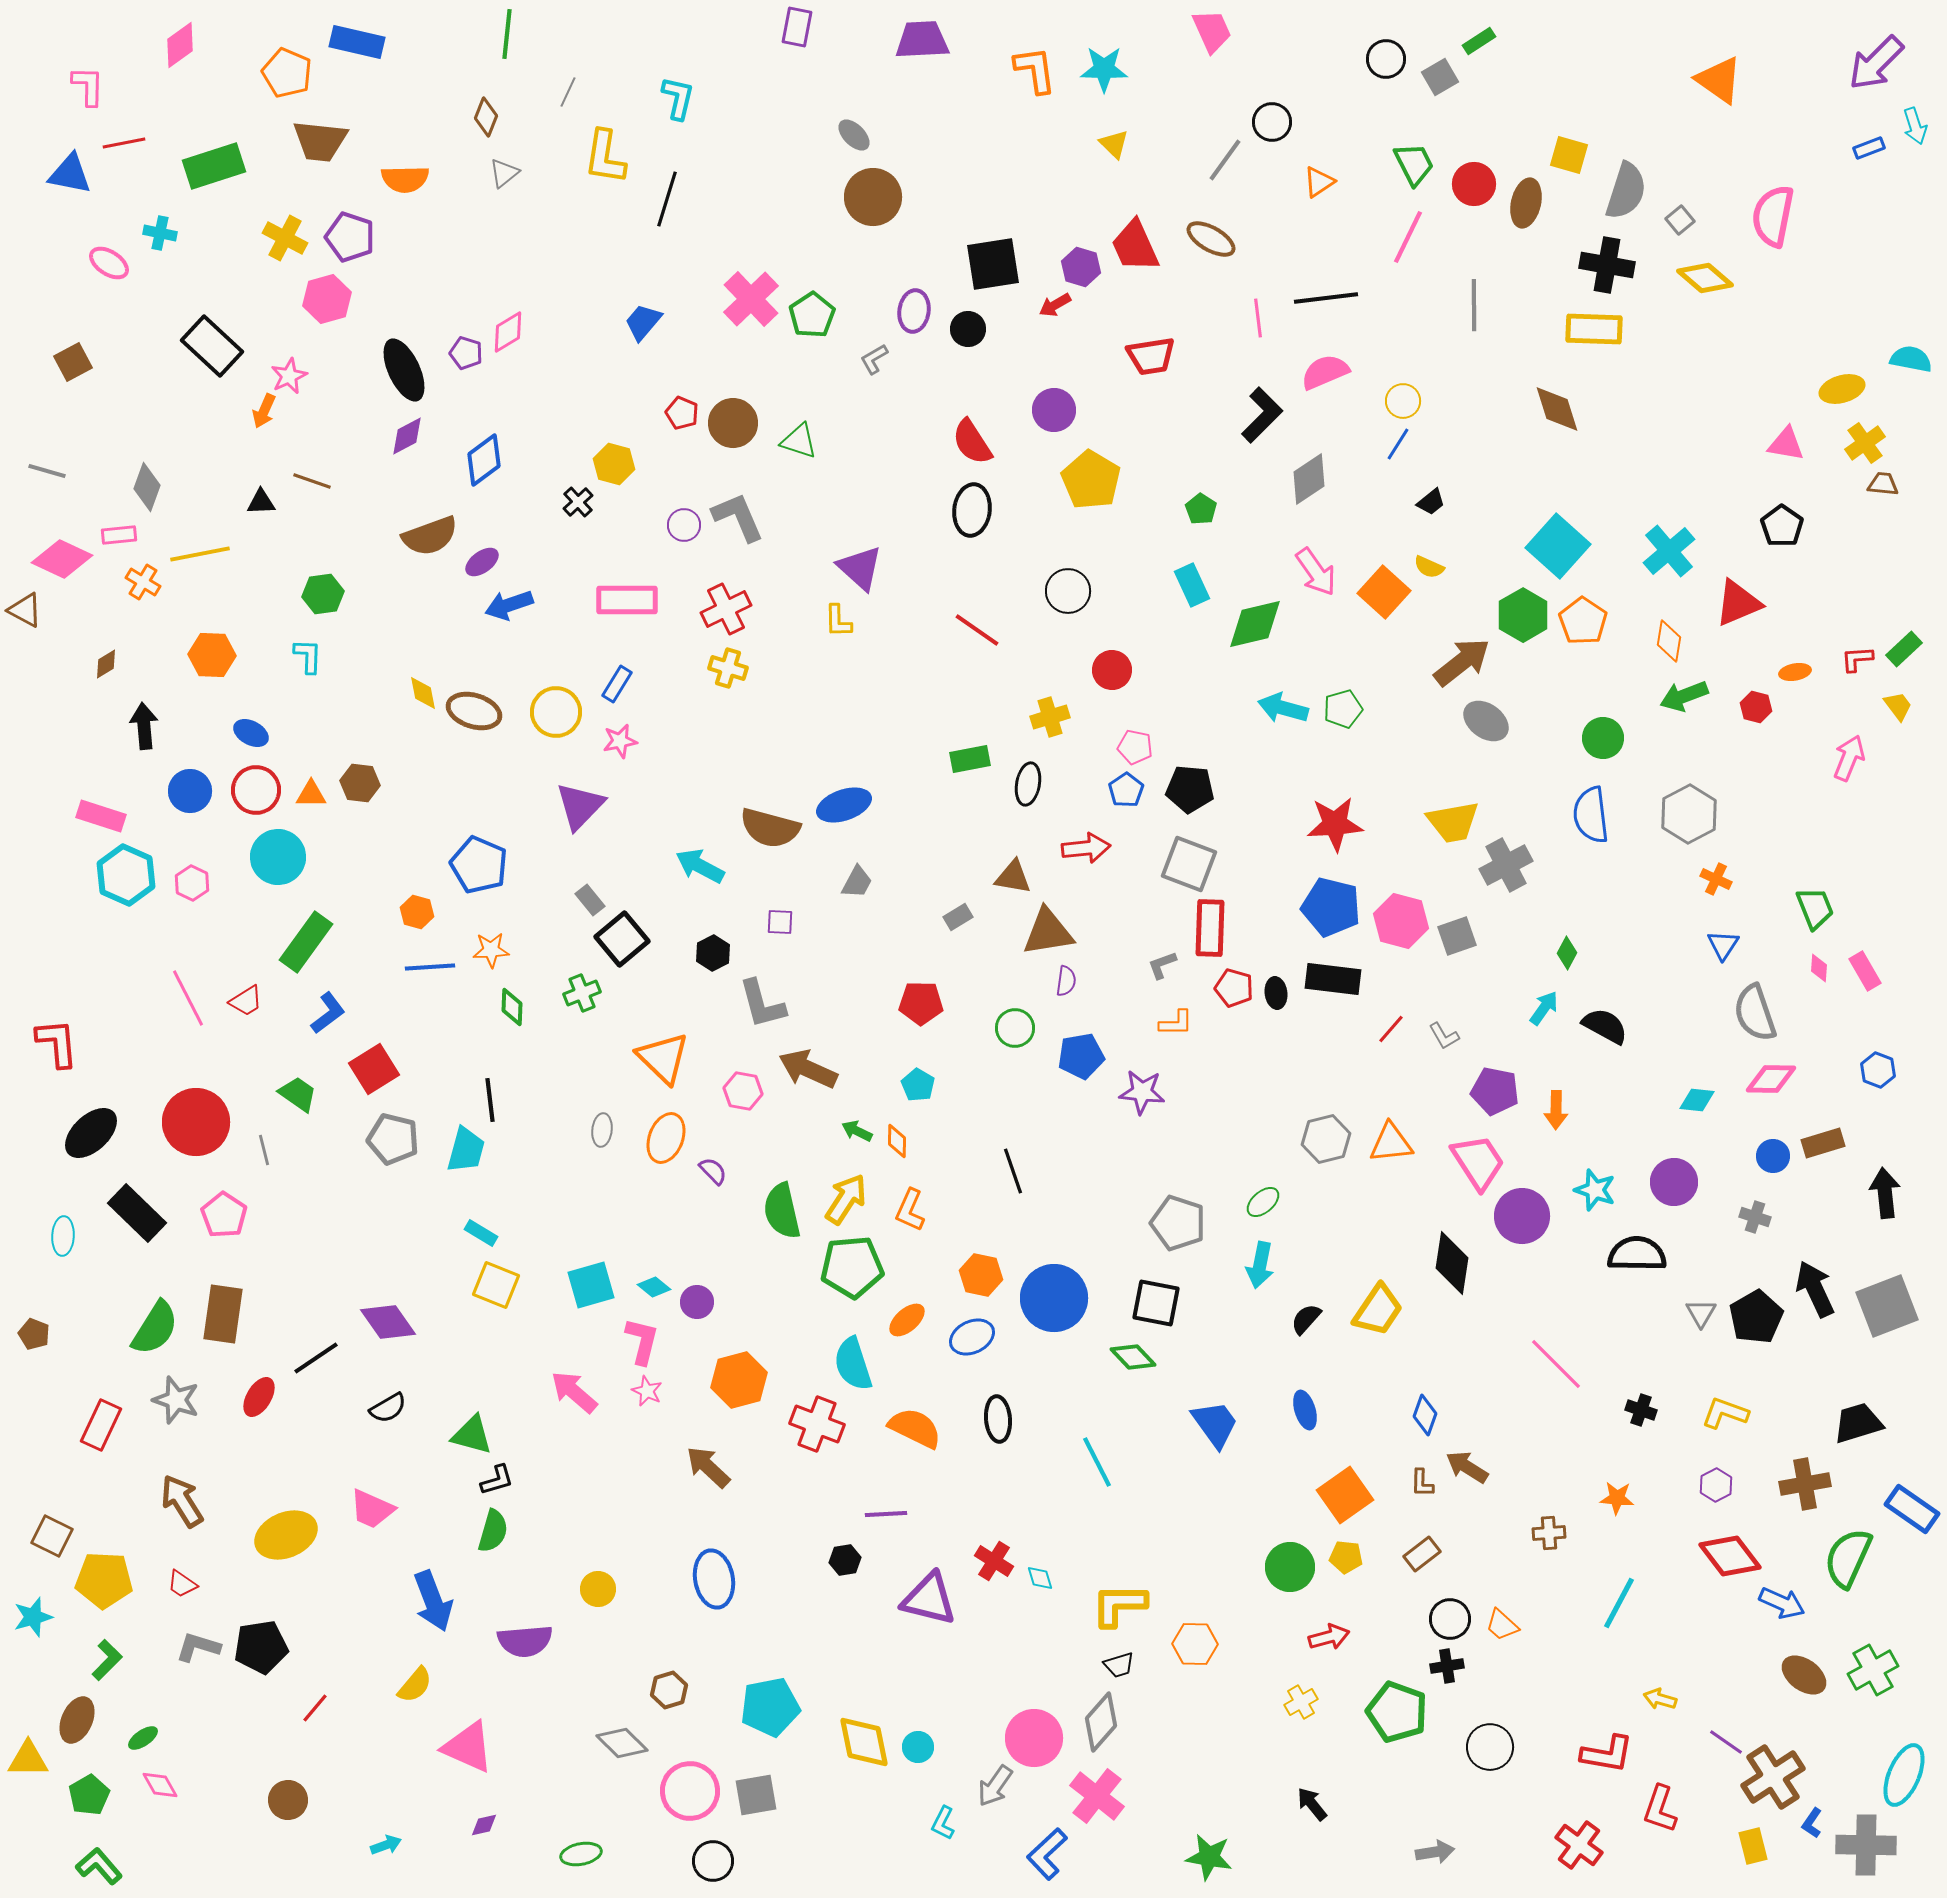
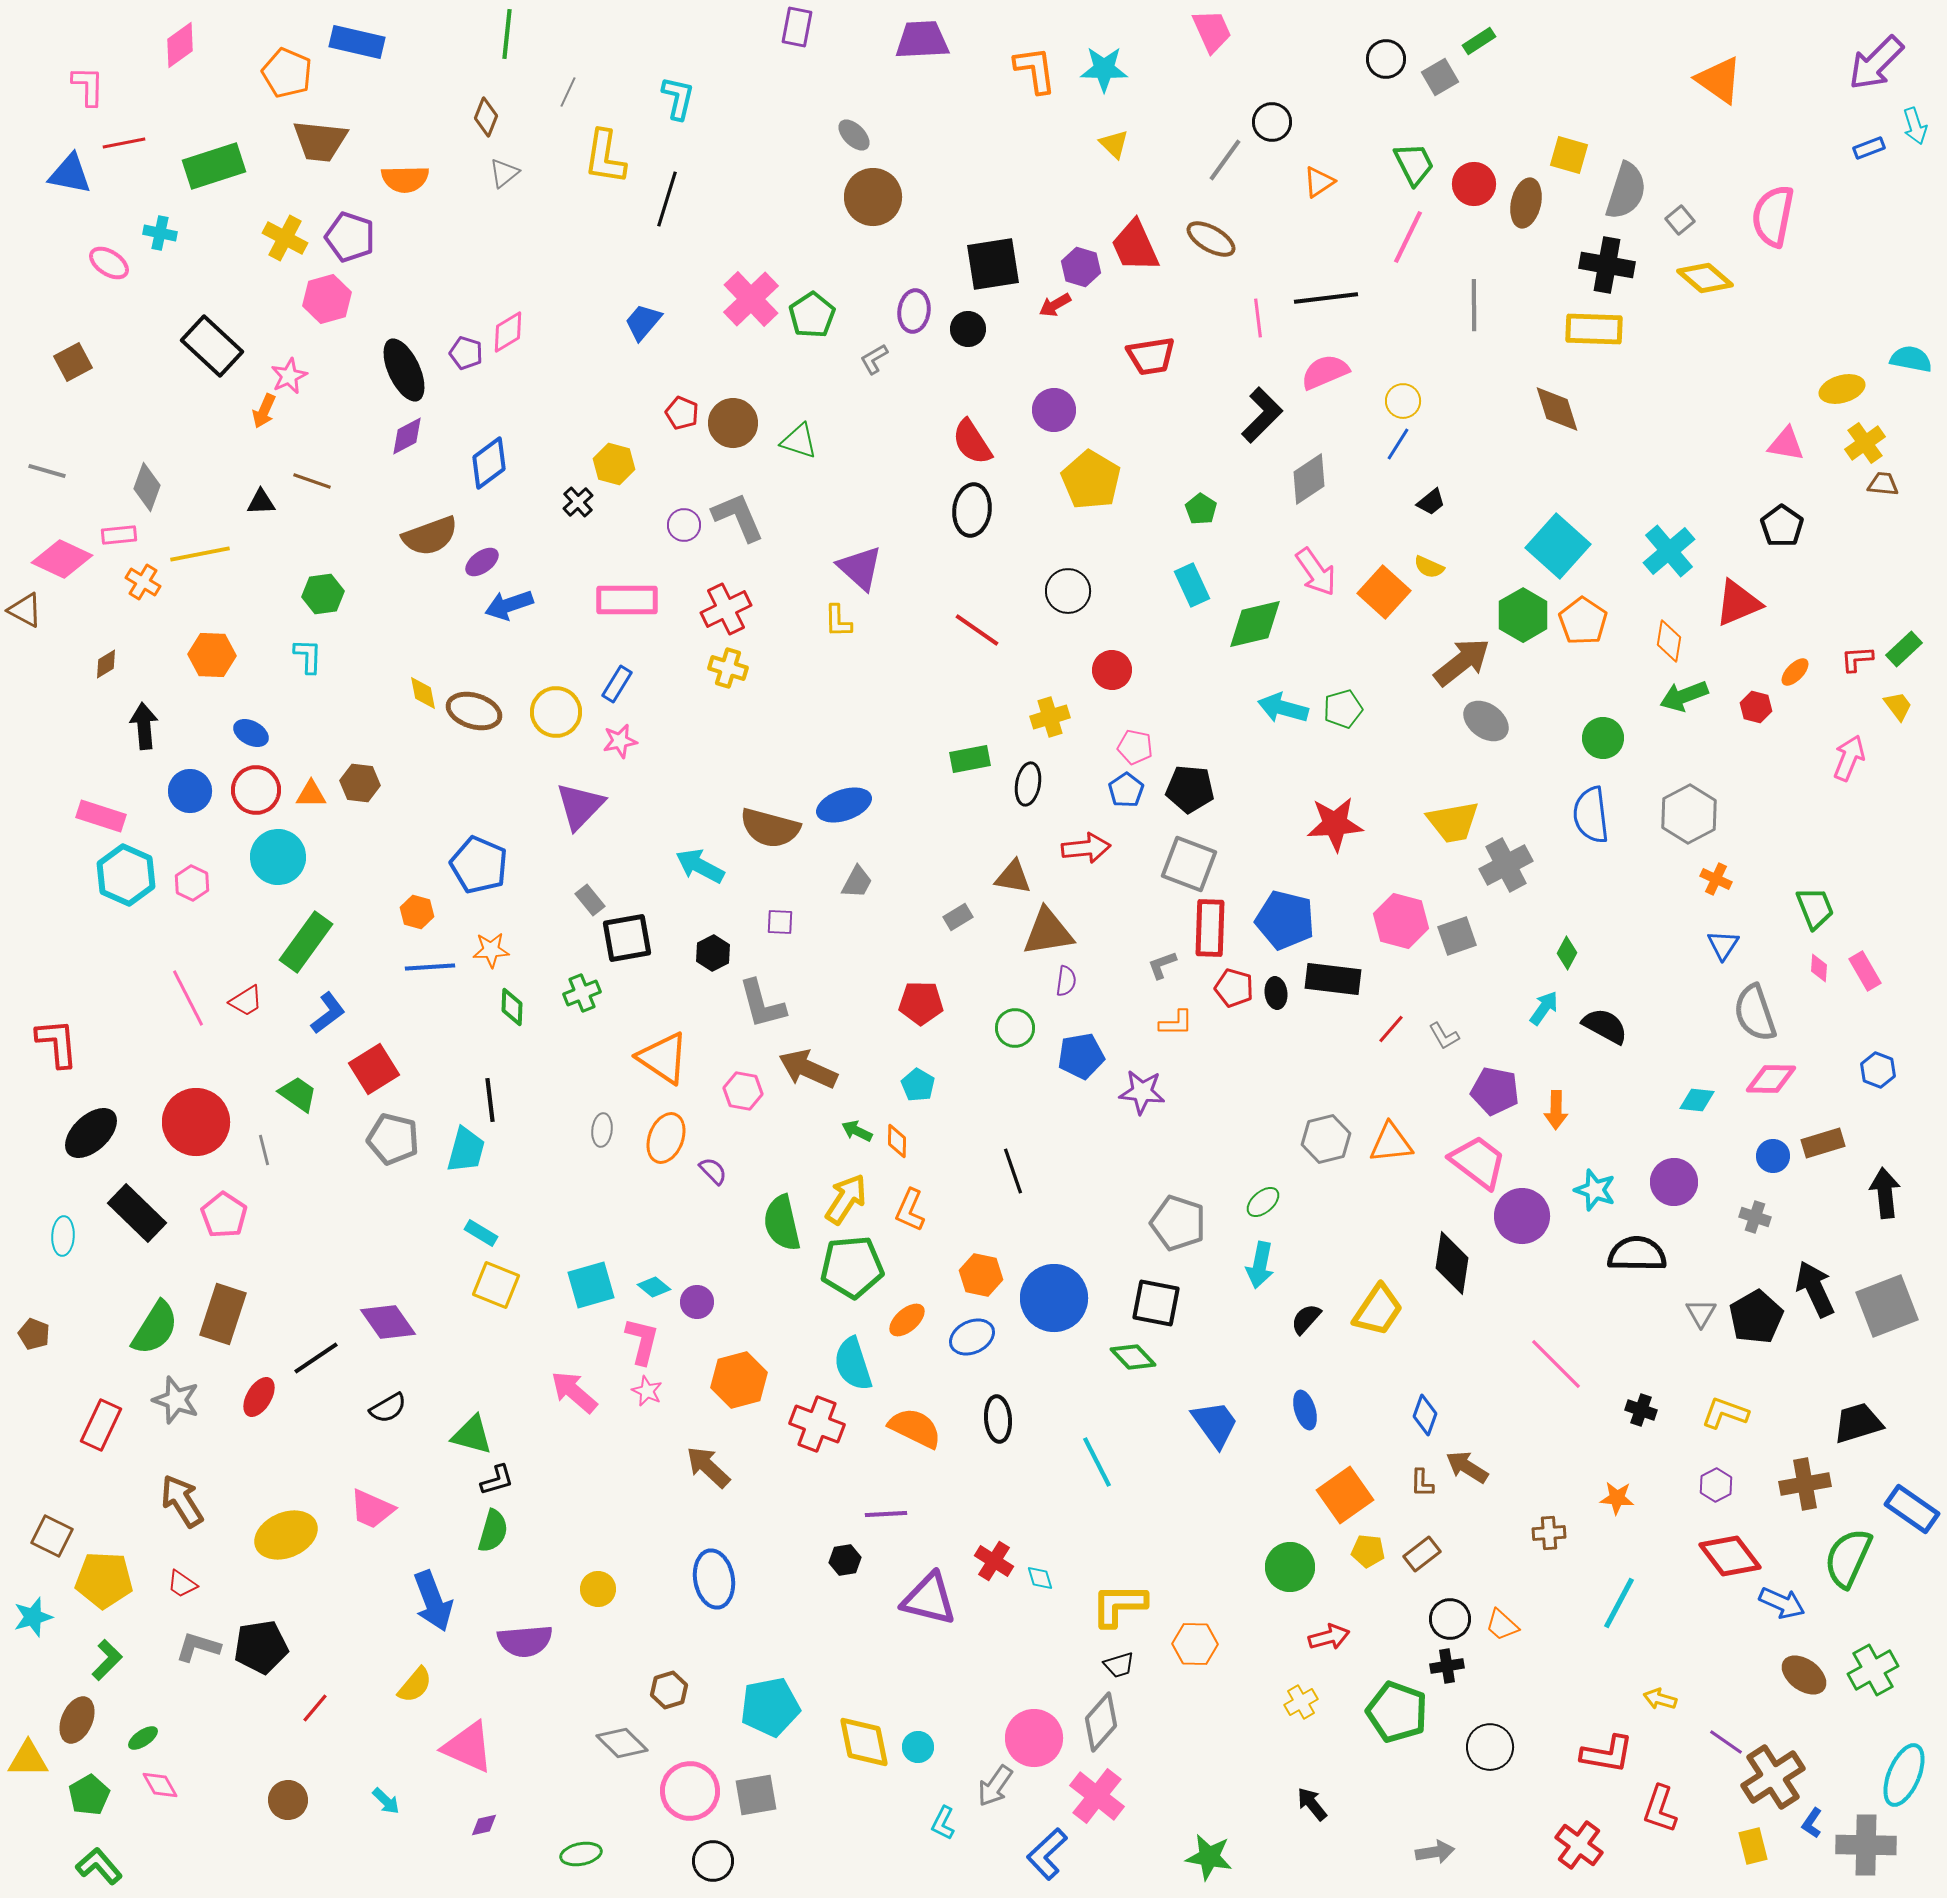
blue diamond at (484, 460): moved 5 px right, 3 px down
orange ellipse at (1795, 672): rotated 36 degrees counterclockwise
blue pentagon at (1331, 907): moved 46 px left, 13 px down
black square at (622, 939): moved 5 px right, 1 px up; rotated 30 degrees clockwise
orange triangle at (663, 1058): rotated 10 degrees counterclockwise
pink trapezoid at (1478, 1162): rotated 20 degrees counterclockwise
green semicircle at (782, 1211): moved 12 px down
brown rectangle at (223, 1314): rotated 10 degrees clockwise
yellow pentagon at (1346, 1557): moved 22 px right, 6 px up
cyan arrow at (386, 1845): moved 44 px up; rotated 64 degrees clockwise
